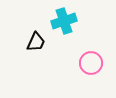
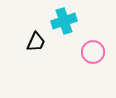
pink circle: moved 2 px right, 11 px up
